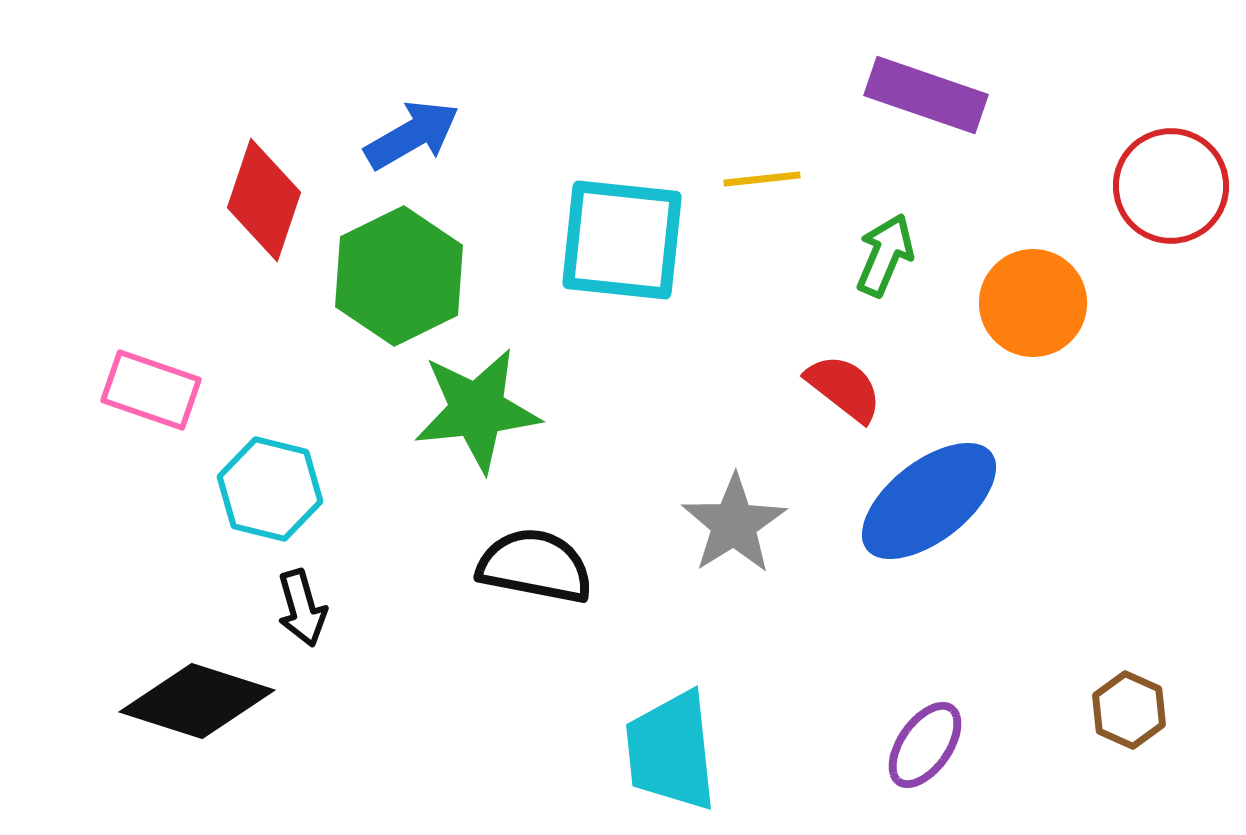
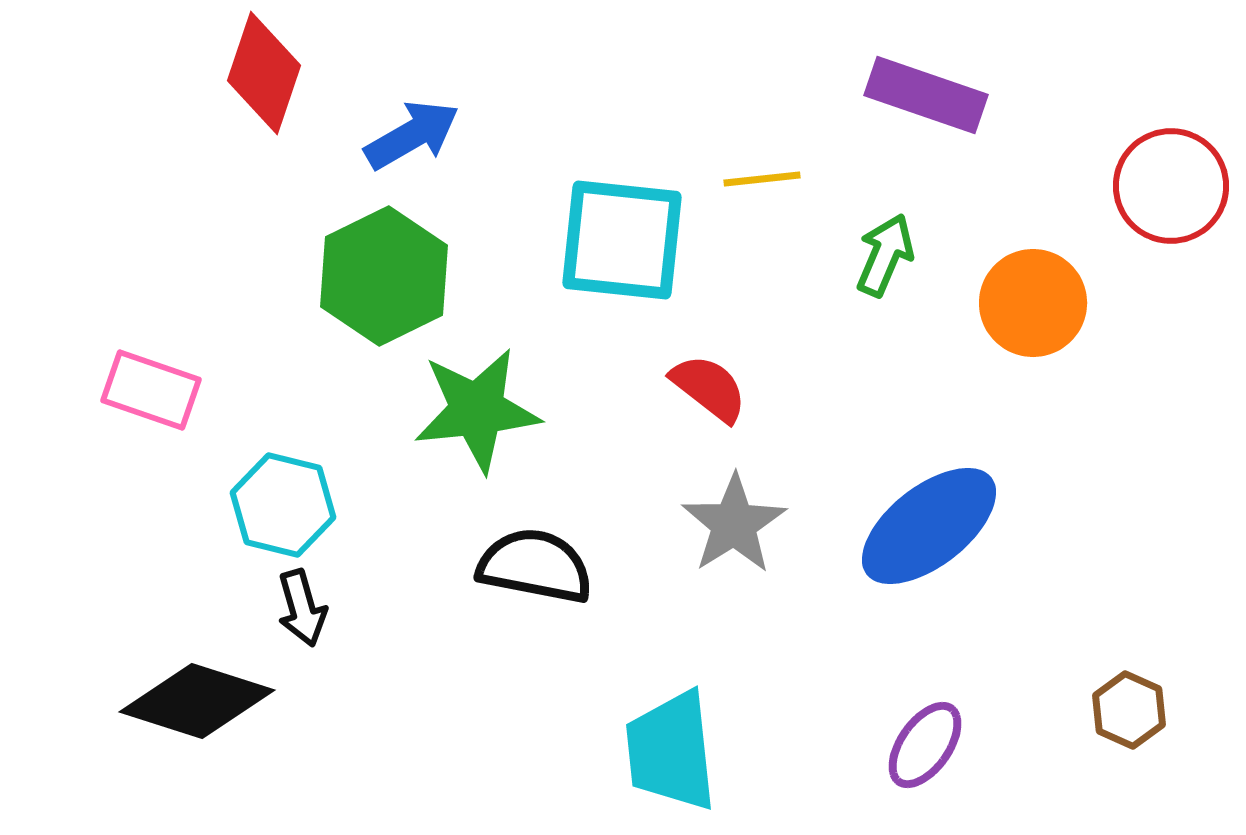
red diamond: moved 127 px up
green hexagon: moved 15 px left
red semicircle: moved 135 px left
cyan hexagon: moved 13 px right, 16 px down
blue ellipse: moved 25 px down
